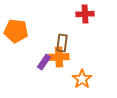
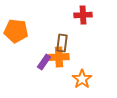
red cross: moved 2 px left, 1 px down
